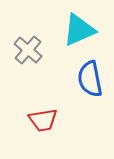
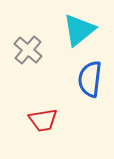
cyan triangle: rotated 15 degrees counterclockwise
blue semicircle: rotated 18 degrees clockwise
